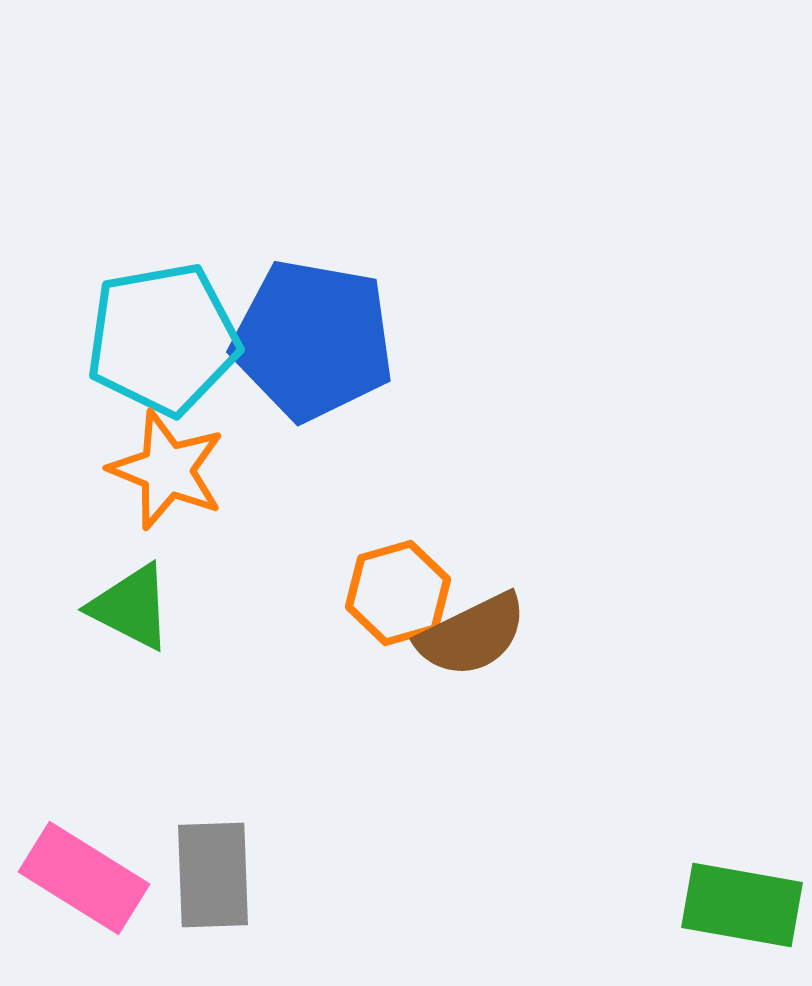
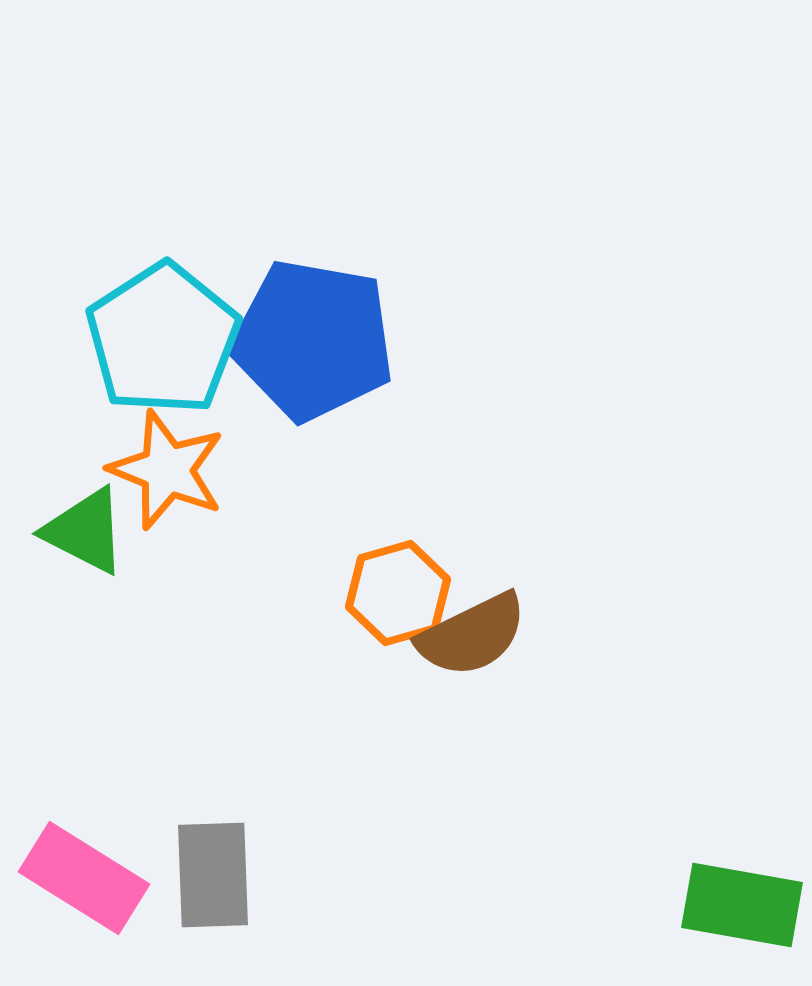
cyan pentagon: rotated 23 degrees counterclockwise
green triangle: moved 46 px left, 76 px up
